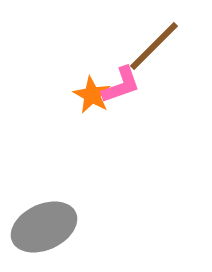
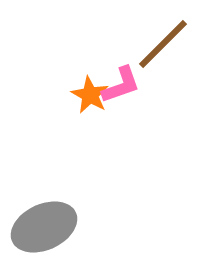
brown line: moved 9 px right, 2 px up
orange star: moved 2 px left
